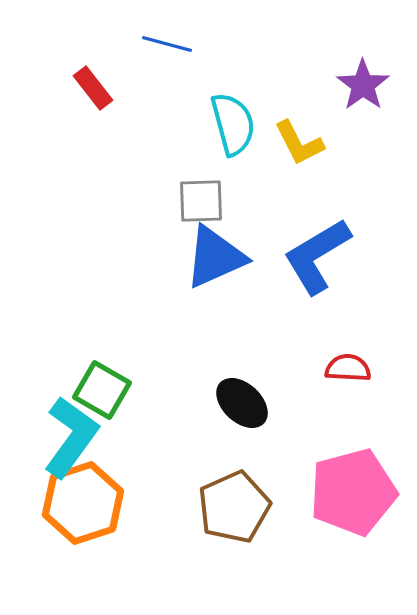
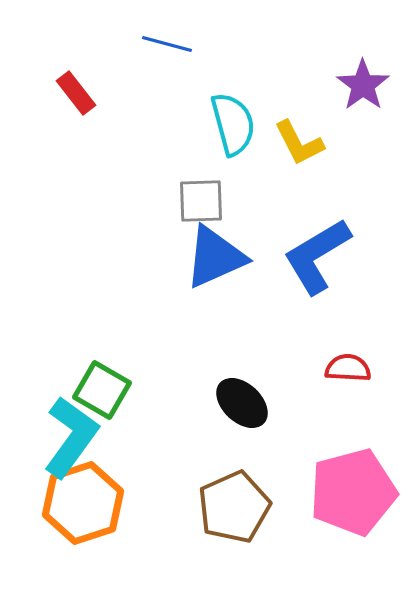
red rectangle: moved 17 px left, 5 px down
